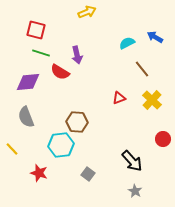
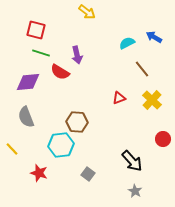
yellow arrow: rotated 60 degrees clockwise
blue arrow: moved 1 px left
